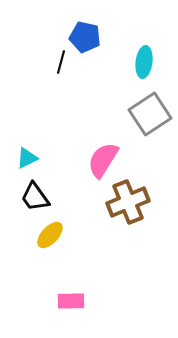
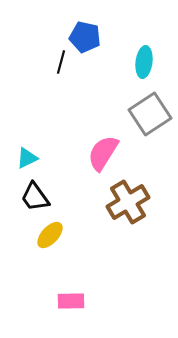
pink semicircle: moved 7 px up
brown cross: rotated 9 degrees counterclockwise
